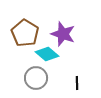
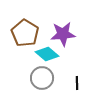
purple star: rotated 25 degrees counterclockwise
gray circle: moved 6 px right
